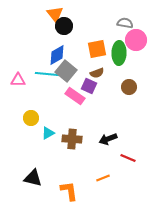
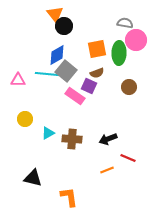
yellow circle: moved 6 px left, 1 px down
orange line: moved 4 px right, 8 px up
orange L-shape: moved 6 px down
